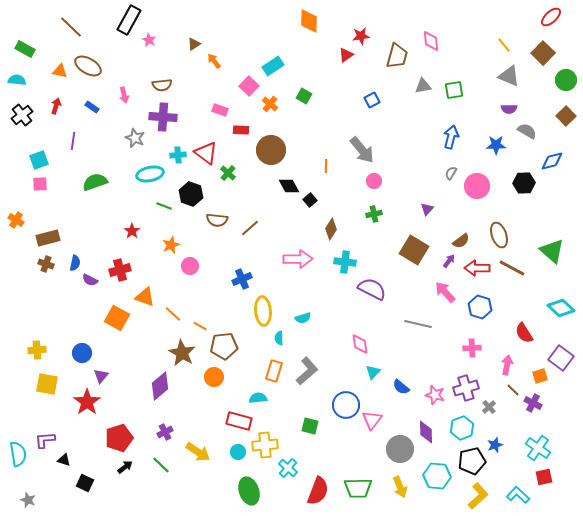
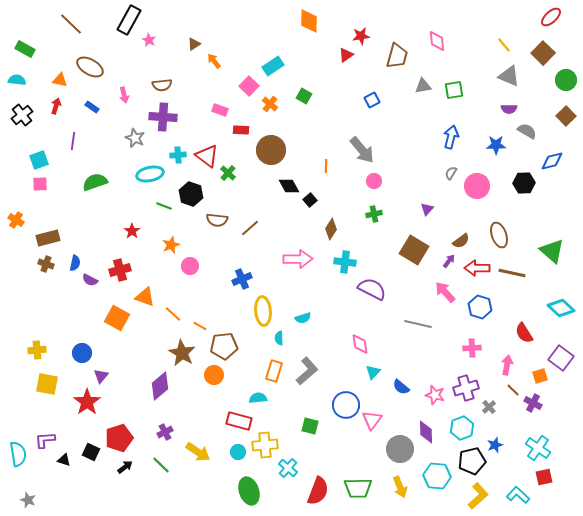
brown line at (71, 27): moved 3 px up
pink diamond at (431, 41): moved 6 px right
brown ellipse at (88, 66): moved 2 px right, 1 px down
orange triangle at (60, 71): moved 9 px down
red triangle at (206, 153): moved 1 px right, 3 px down
brown line at (512, 268): moved 5 px down; rotated 16 degrees counterclockwise
orange circle at (214, 377): moved 2 px up
black square at (85, 483): moved 6 px right, 31 px up
